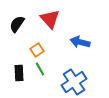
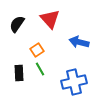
blue arrow: moved 1 px left
blue cross: rotated 20 degrees clockwise
